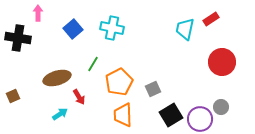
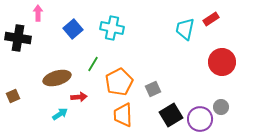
red arrow: rotated 63 degrees counterclockwise
